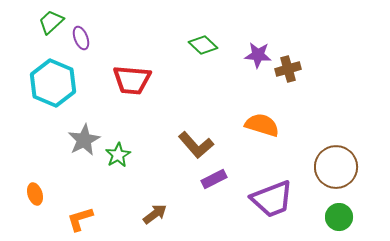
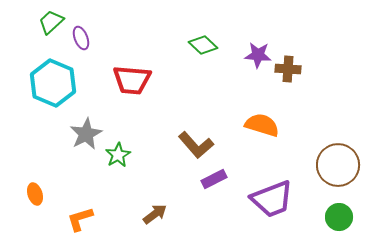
brown cross: rotated 20 degrees clockwise
gray star: moved 2 px right, 6 px up
brown circle: moved 2 px right, 2 px up
